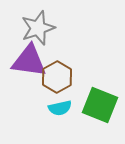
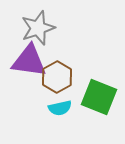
green square: moved 1 px left, 8 px up
